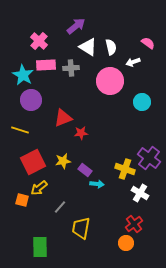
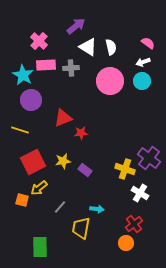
white arrow: moved 10 px right
cyan circle: moved 21 px up
cyan arrow: moved 25 px down
